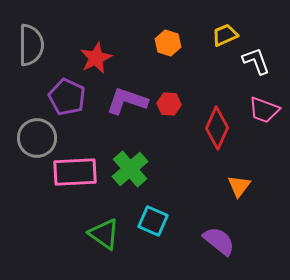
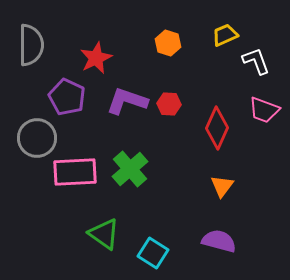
orange triangle: moved 17 px left
cyan square: moved 32 px down; rotated 8 degrees clockwise
purple semicircle: rotated 24 degrees counterclockwise
